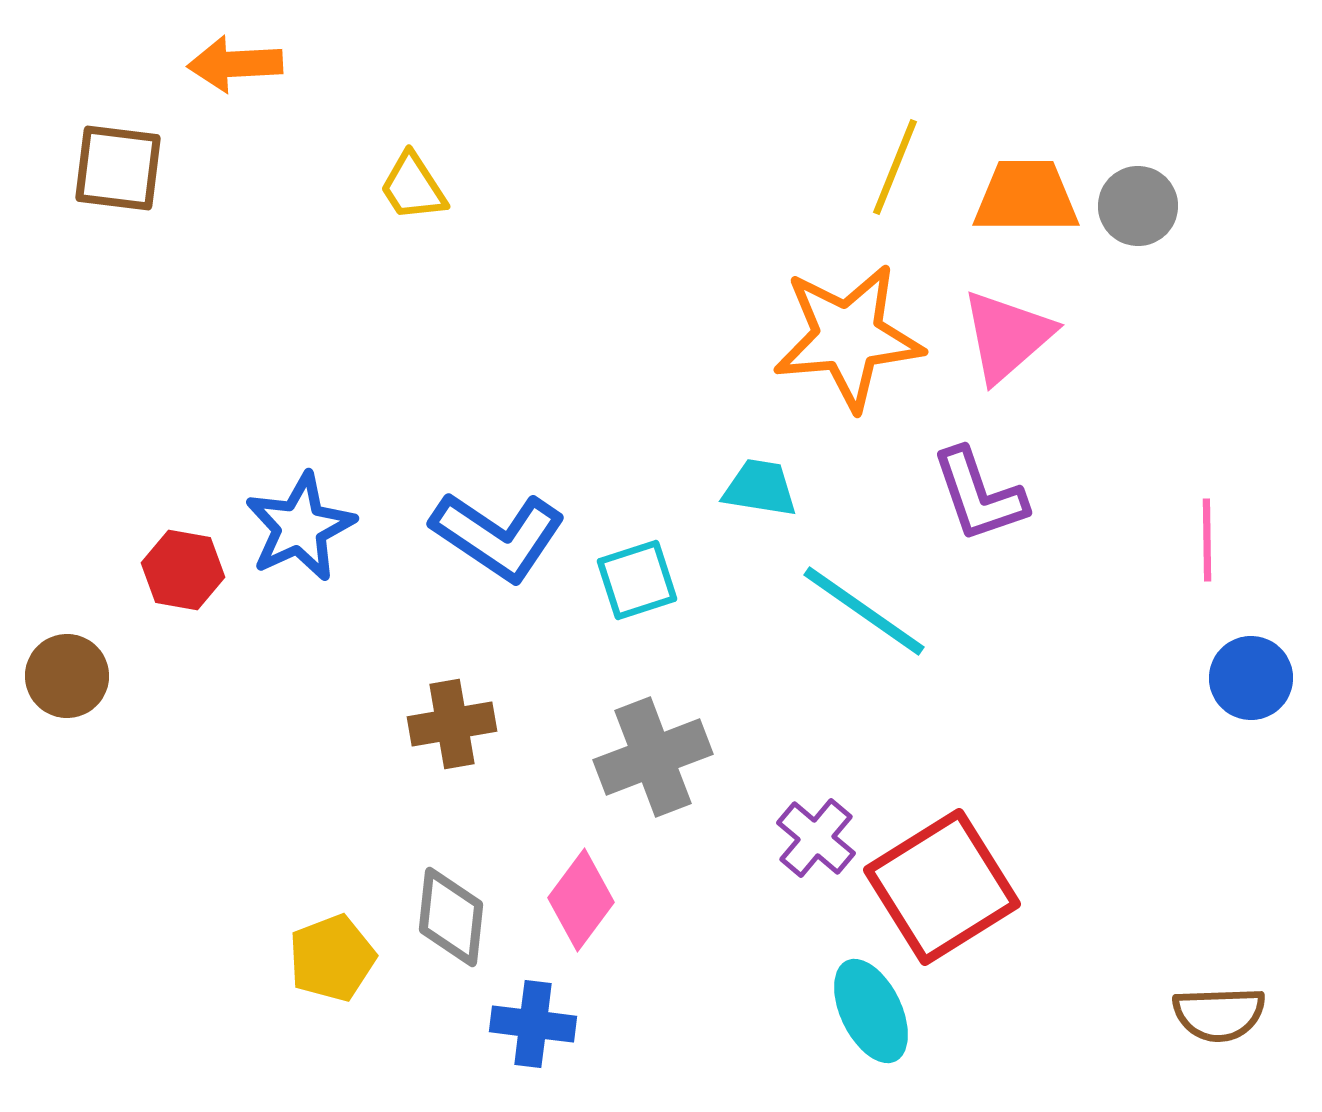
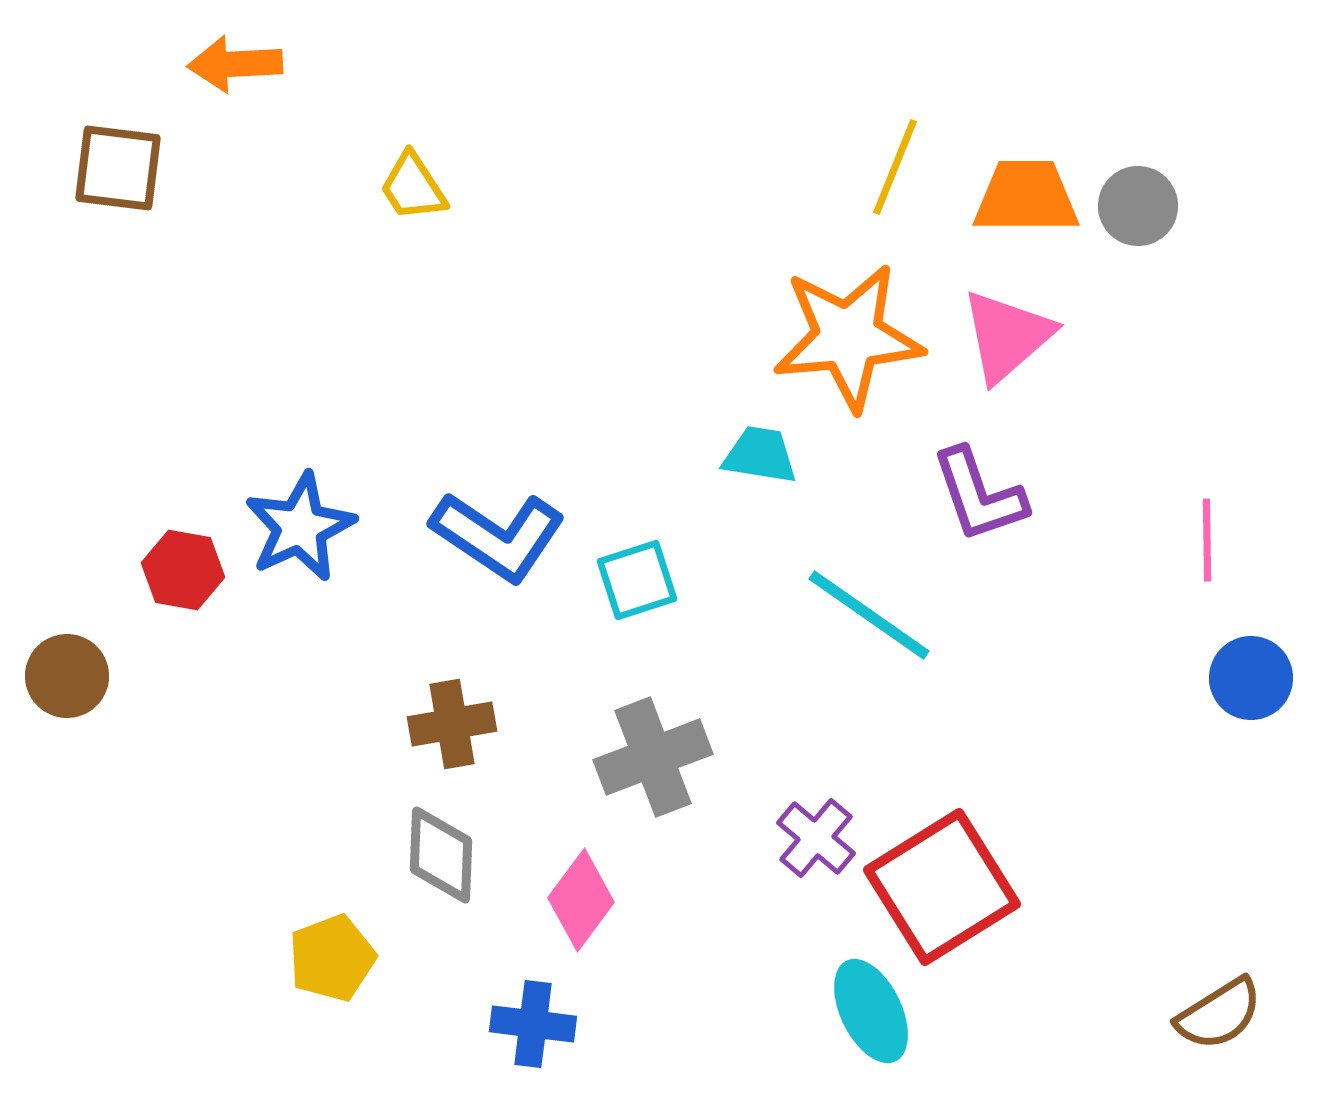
cyan trapezoid: moved 33 px up
cyan line: moved 5 px right, 4 px down
gray diamond: moved 10 px left, 62 px up; rotated 4 degrees counterclockwise
brown semicircle: rotated 30 degrees counterclockwise
